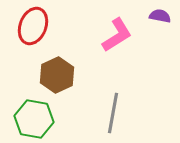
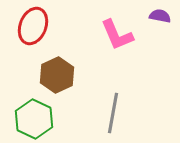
pink L-shape: rotated 99 degrees clockwise
green hexagon: rotated 15 degrees clockwise
